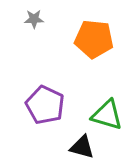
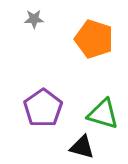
orange pentagon: rotated 12 degrees clockwise
purple pentagon: moved 2 px left, 3 px down; rotated 12 degrees clockwise
green triangle: moved 4 px left, 1 px up
